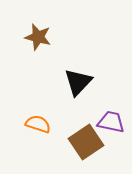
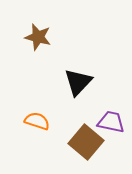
orange semicircle: moved 1 px left, 3 px up
brown square: rotated 16 degrees counterclockwise
